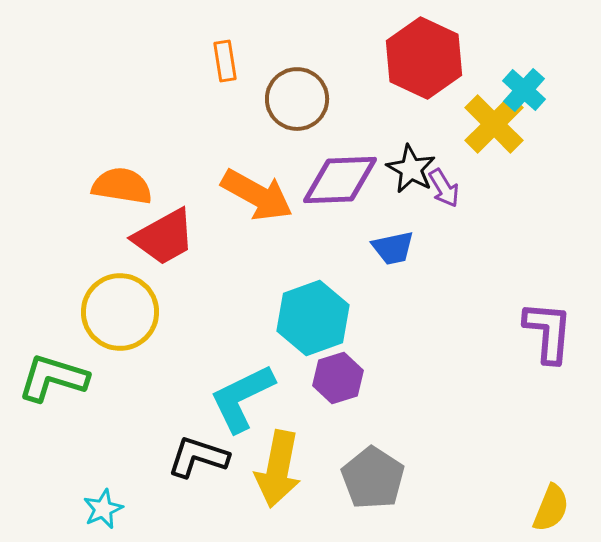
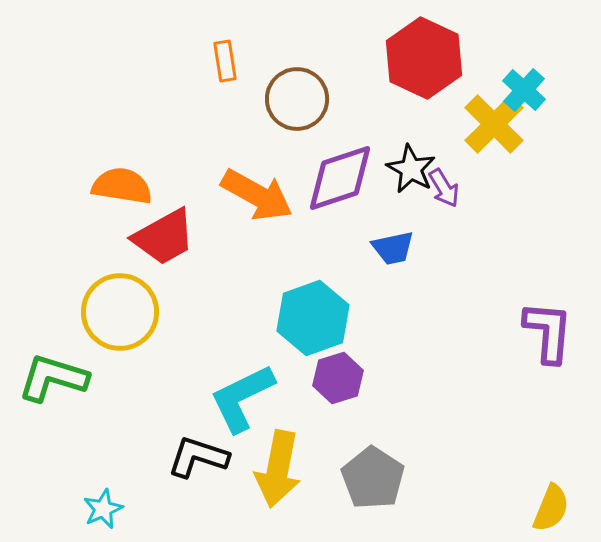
purple diamond: moved 2 px up; rotated 16 degrees counterclockwise
